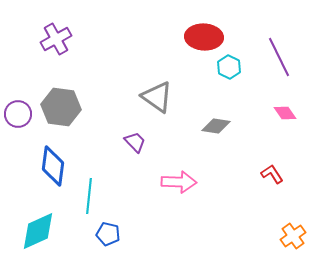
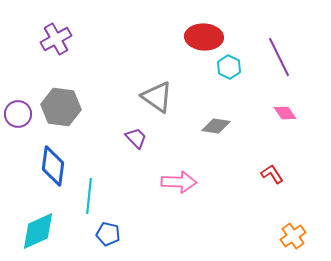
purple trapezoid: moved 1 px right, 4 px up
